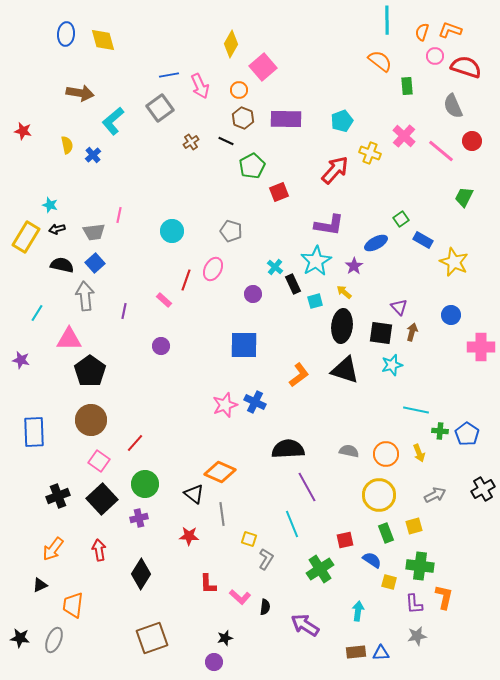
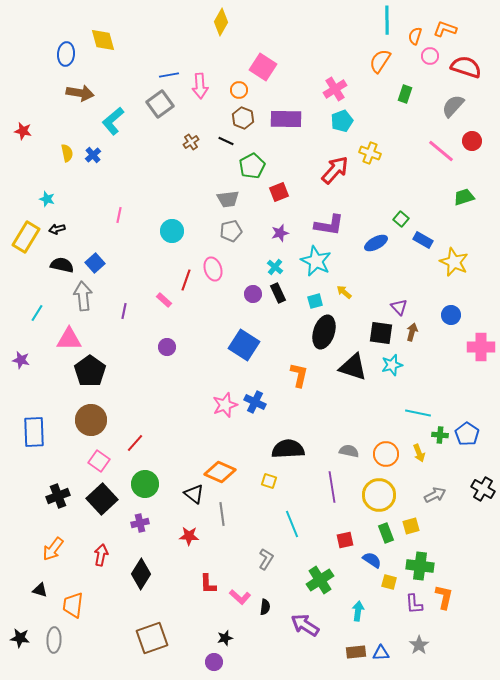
orange L-shape at (450, 30): moved 5 px left, 1 px up
orange semicircle at (422, 32): moved 7 px left, 4 px down
blue ellipse at (66, 34): moved 20 px down
yellow diamond at (231, 44): moved 10 px left, 22 px up
pink circle at (435, 56): moved 5 px left
orange semicircle at (380, 61): rotated 95 degrees counterclockwise
pink square at (263, 67): rotated 16 degrees counterclockwise
pink arrow at (200, 86): rotated 20 degrees clockwise
green rectangle at (407, 86): moved 2 px left, 8 px down; rotated 24 degrees clockwise
gray semicircle at (453, 106): rotated 65 degrees clockwise
gray square at (160, 108): moved 4 px up
pink cross at (404, 136): moved 69 px left, 47 px up; rotated 15 degrees clockwise
yellow semicircle at (67, 145): moved 8 px down
green trapezoid at (464, 197): rotated 45 degrees clockwise
cyan star at (50, 205): moved 3 px left, 6 px up
green square at (401, 219): rotated 14 degrees counterclockwise
gray pentagon at (231, 231): rotated 30 degrees counterclockwise
gray trapezoid at (94, 232): moved 134 px right, 33 px up
cyan star at (316, 261): rotated 16 degrees counterclockwise
purple star at (354, 266): moved 74 px left, 33 px up; rotated 18 degrees clockwise
pink ellipse at (213, 269): rotated 45 degrees counterclockwise
black rectangle at (293, 284): moved 15 px left, 9 px down
gray arrow at (85, 296): moved 2 px left
black ellipse at (342, 326): moved 18 px left, 6 px down; rotated 12 degrees clockwise
blue square at (244, 345): rotated 32 degrees clockwise
purple circle at (161, 346): moved 6 px right, 1 px down
black triangle at (345, 370): moved 8 px right, 3 px up
orange L-shape at (299, 375): rotated 40 degrees counterclockwise
cyan line at (416, 410): moved 2 px right, 3 px down
green cross at (440, 431): moved 4 px down
purple line at (307, 487): moved 25 px right; rotated 20 degrees clockwise
black cross at (483, 489): rotated 30 degrees counterclockwise
purple cross at (139, 518): moved 1 px right, 5 px down
yellow square at (414, 526): moved 3 px left
yellow square at (249, 539): moved 20 px right, 58 px up
red arrow at (99, 550): moved 2 px right, 5 px down; rotated 20 degrees clockwise
green cross at (320, 569): moved 11 px down
black triangle at (40, 585): moved 5 px down; rotated 42 degrees clockwise
gray star at (417, 636): moved 2 px right, 9 px down; rotated 24 degrees counterclockwise
gray ellipse at (54, 640): rotated 20 degrees counterclockwise
